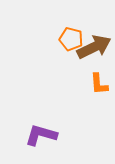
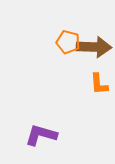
orange pentagon: moved 3 px left, 3 px down
brown arrow: rotated 28 degrees clockwise
